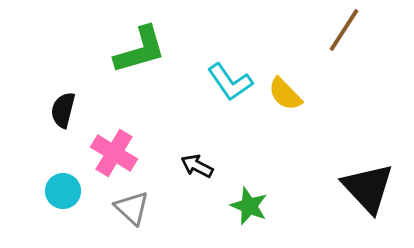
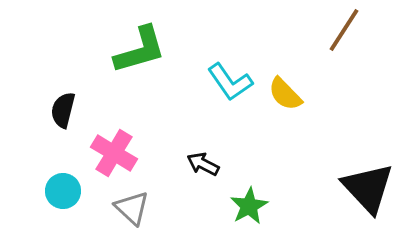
black arrow: moved 6 px right, 2 px up
green star: rotated 21 degrees clockwise
